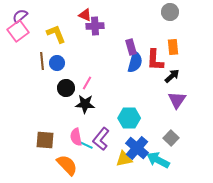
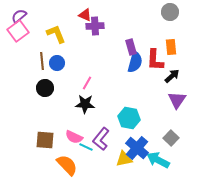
purple semicircle: moved 1 px left
orange rectangle: moved 2 px left
black circle: moved 21 px left
cyan hexagon: rotated 10 degrees clockwise
pink semicircle: moved 2 px left; rotated 54 degrees counterclockwise
cyan line: moved 2 px down
